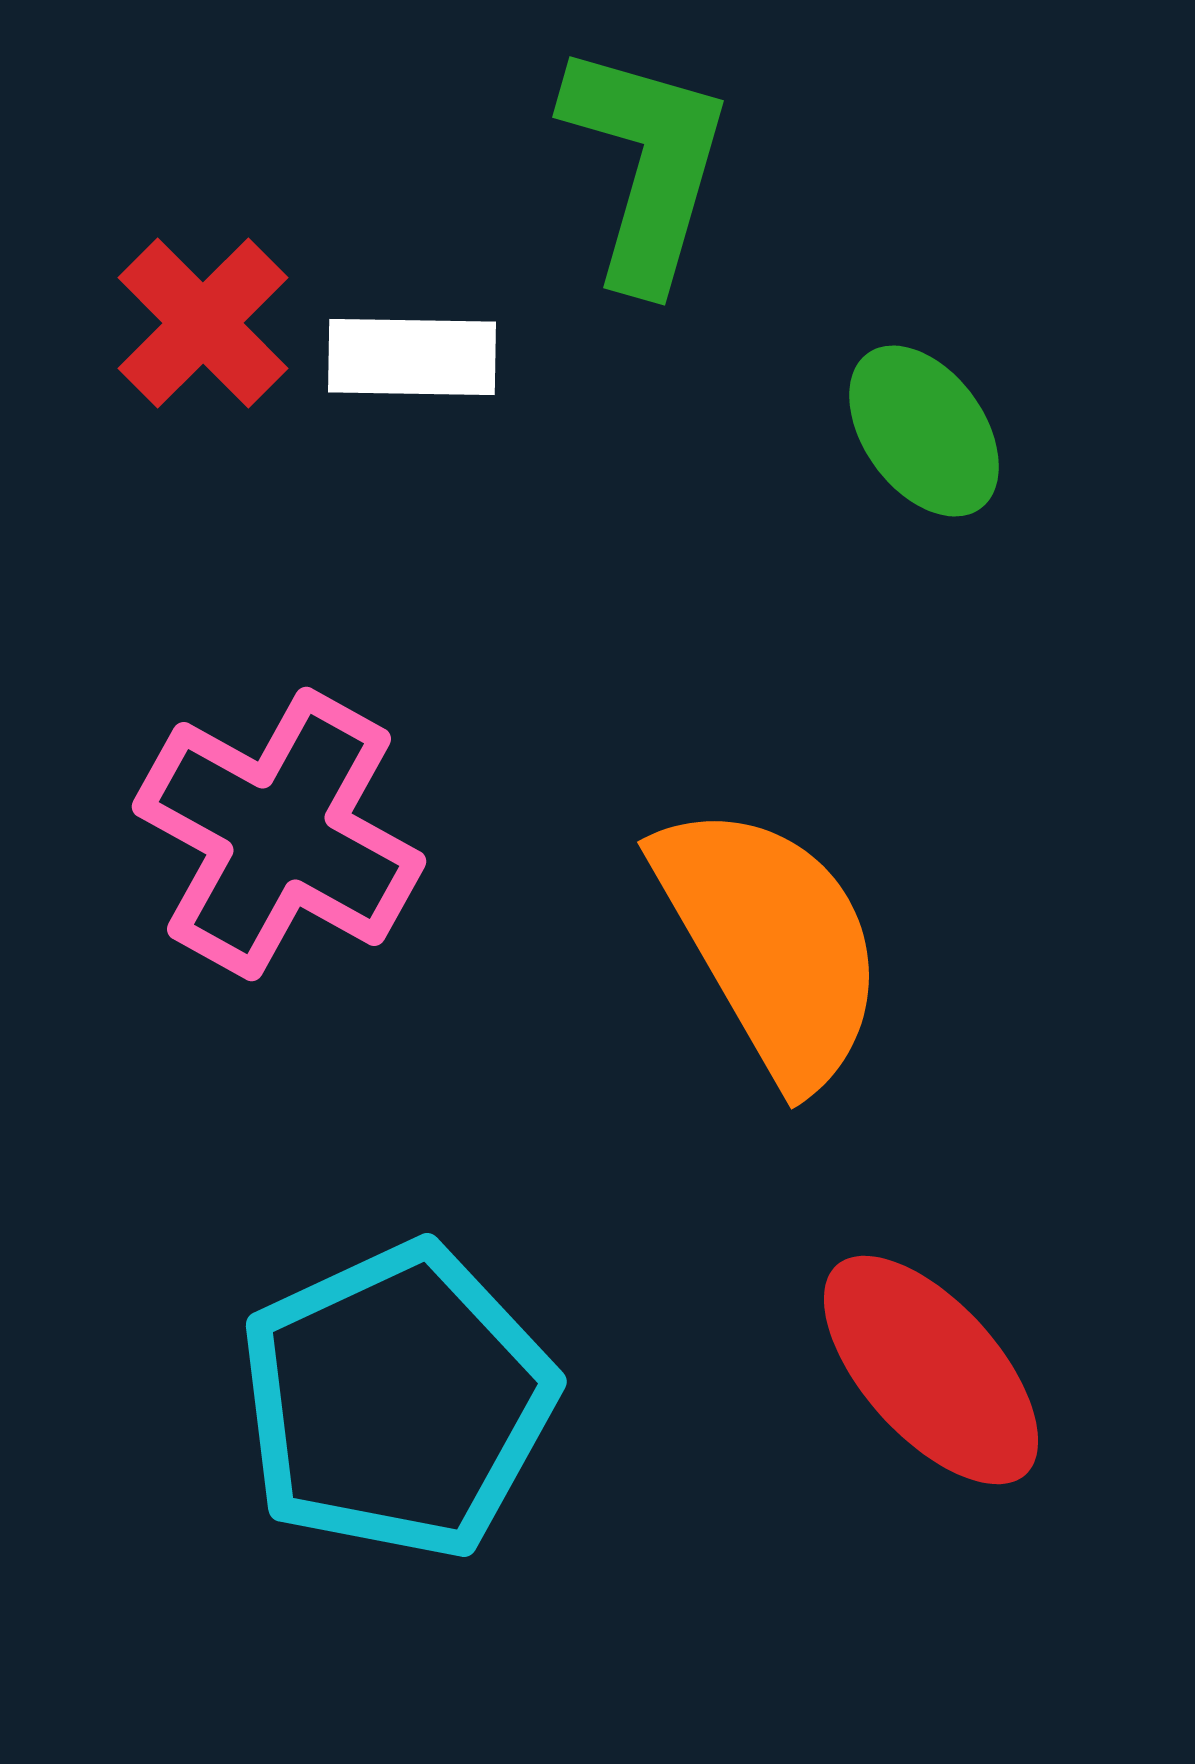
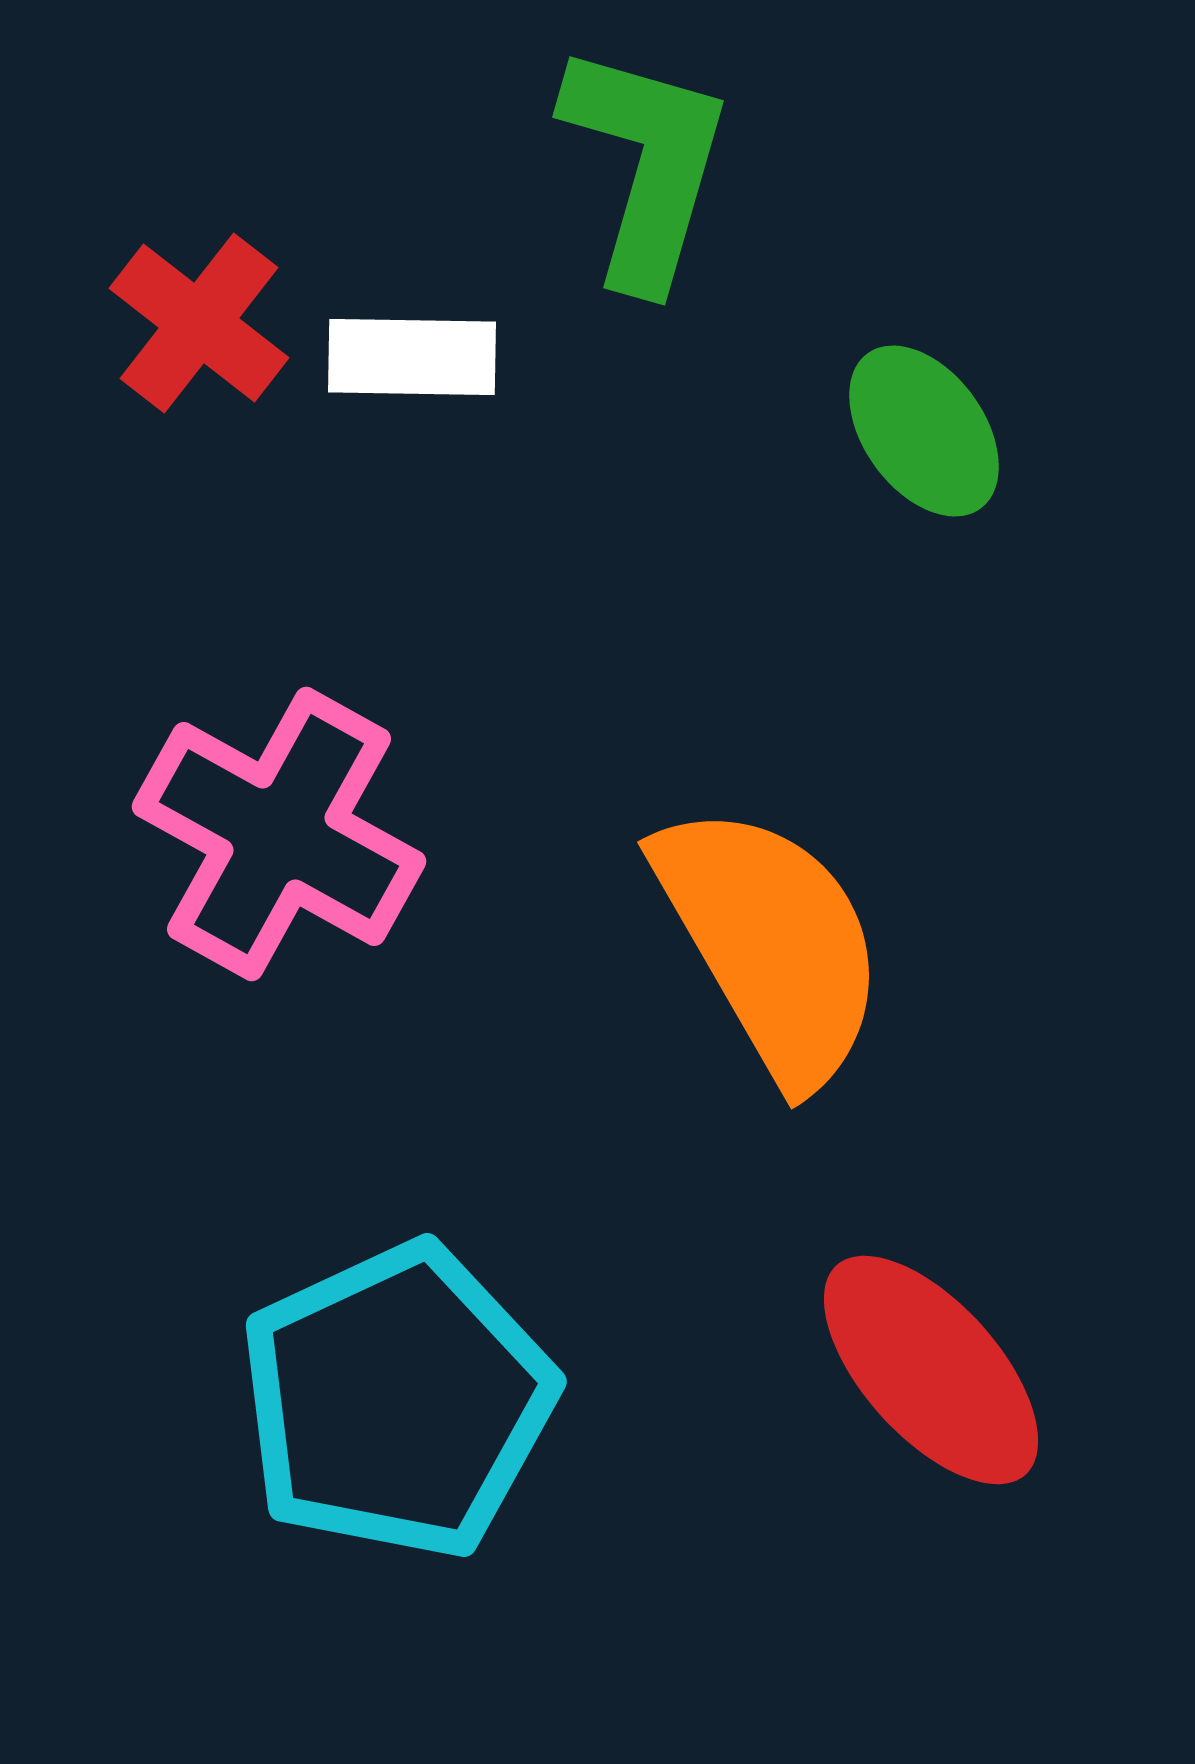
red cross: moved 4 px left; rotated 7 degrees counterclockwise
